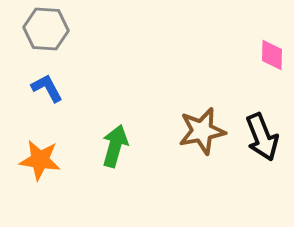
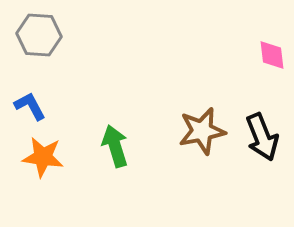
gray hexagon: moved 7 px left, 6 px down
pink diamond: rotated 8 degrees counterclockwise
blue L-shape: moved 17 px left, 18 px down
green arrow: rotated 33 degrees counterclockwise
orange star: moved 3 px right, 3 px up
